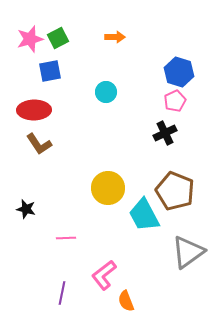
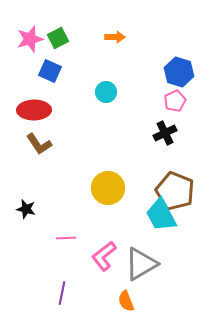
blue square: rotated 35 degrees clockwise
cyan trapezoid: moved 17 px right
gray triangle: moved 47 px left, 12 px down; rotated 6 degrees clockwise
pink L-shape: moved 19 px up
